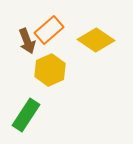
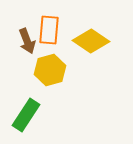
orange rectangle: rotated 44 degrees counterclockwise
yellow diamond: moved 5 px left, 1 px down
yellow hexagon: rotated 8 degrees clockwise
